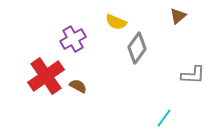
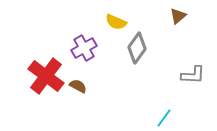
purple cross: moved 11 px right, 9 px down
red cross: rotated 18 degrees counterclockwise
